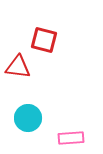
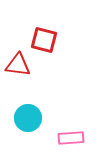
red triangle: moved 2 px up
